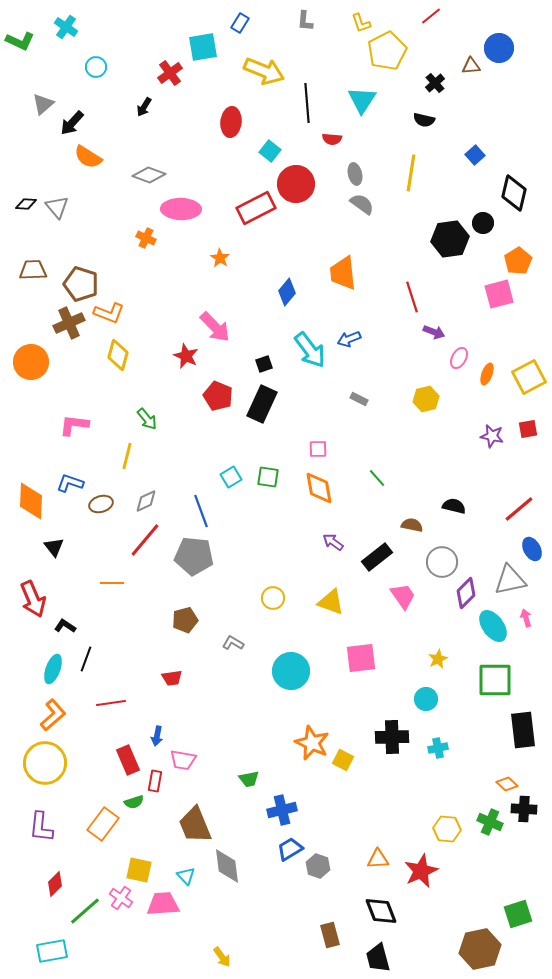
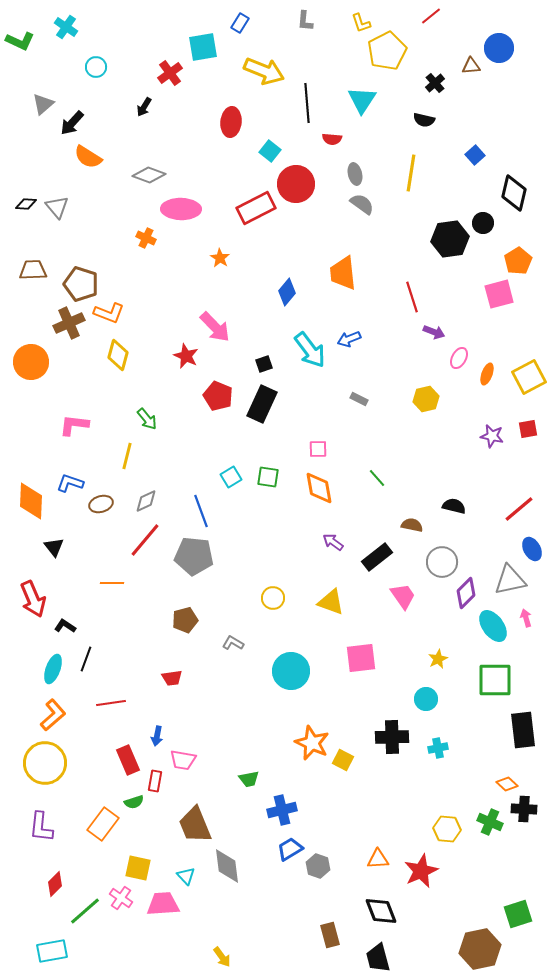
yellow square at (139, 870): moved 1 px left, 2 px up
